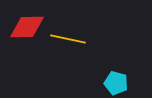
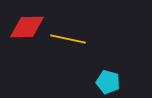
cyan pentagon: moved 8 px left, 1 px up
